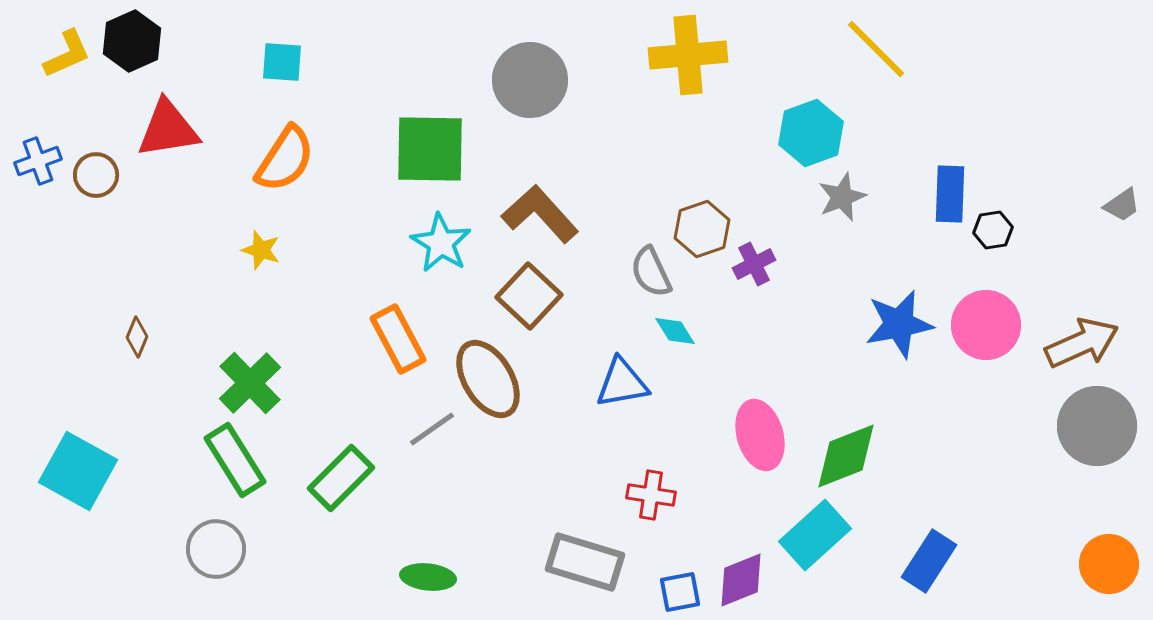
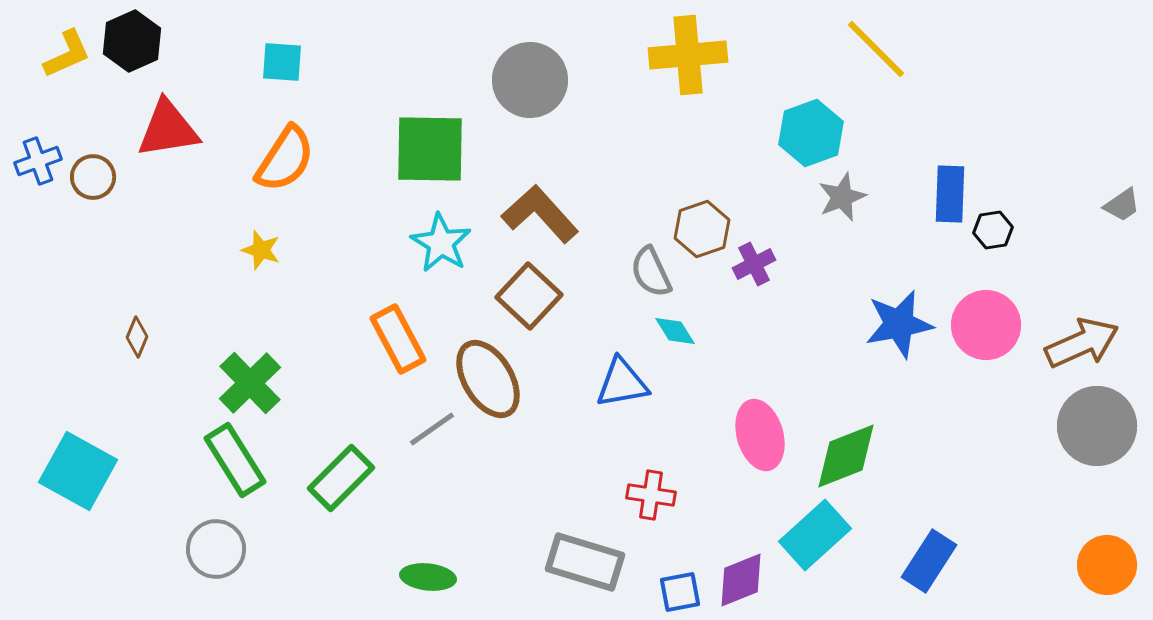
brown circle at (96, 175): moved 3 px left, 2 px down
orange circle at (1109, 564): moved 2 px left, 1 px down
